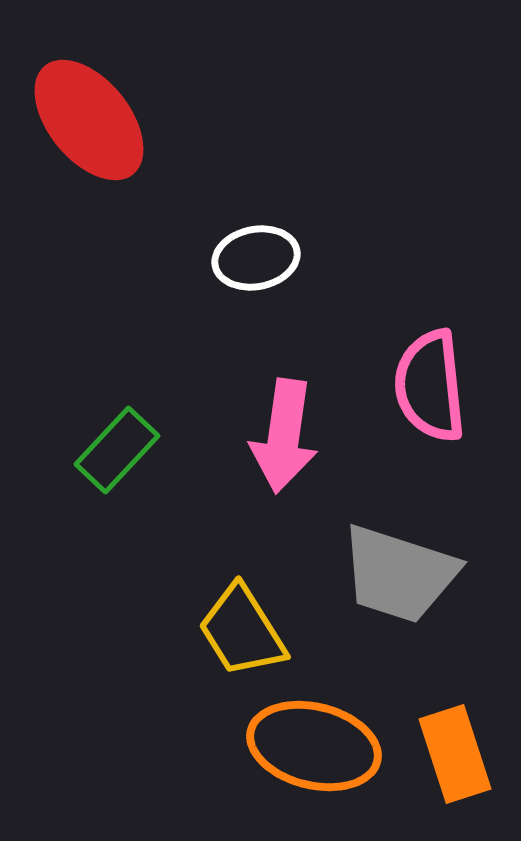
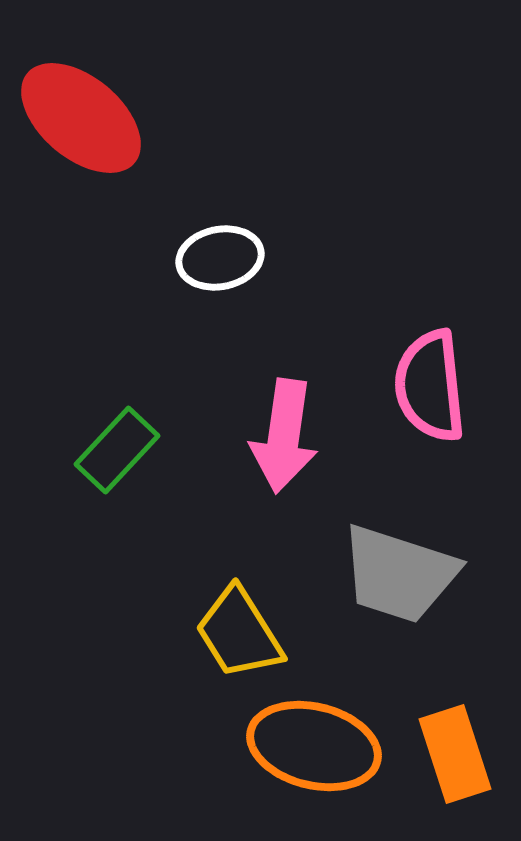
red ellipse: moved 8 px left, 2 px up; rotated 11 degrees counterclockwise
white ellipse: moved 36 px left
yellow trapezoid: moved 3 px left, 2 px down
